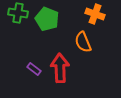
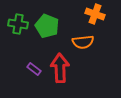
green cross: moved 11 px down
green pentagon: moved 7 px down
orange semicircle: rotated 75 degrees counterclockwise
